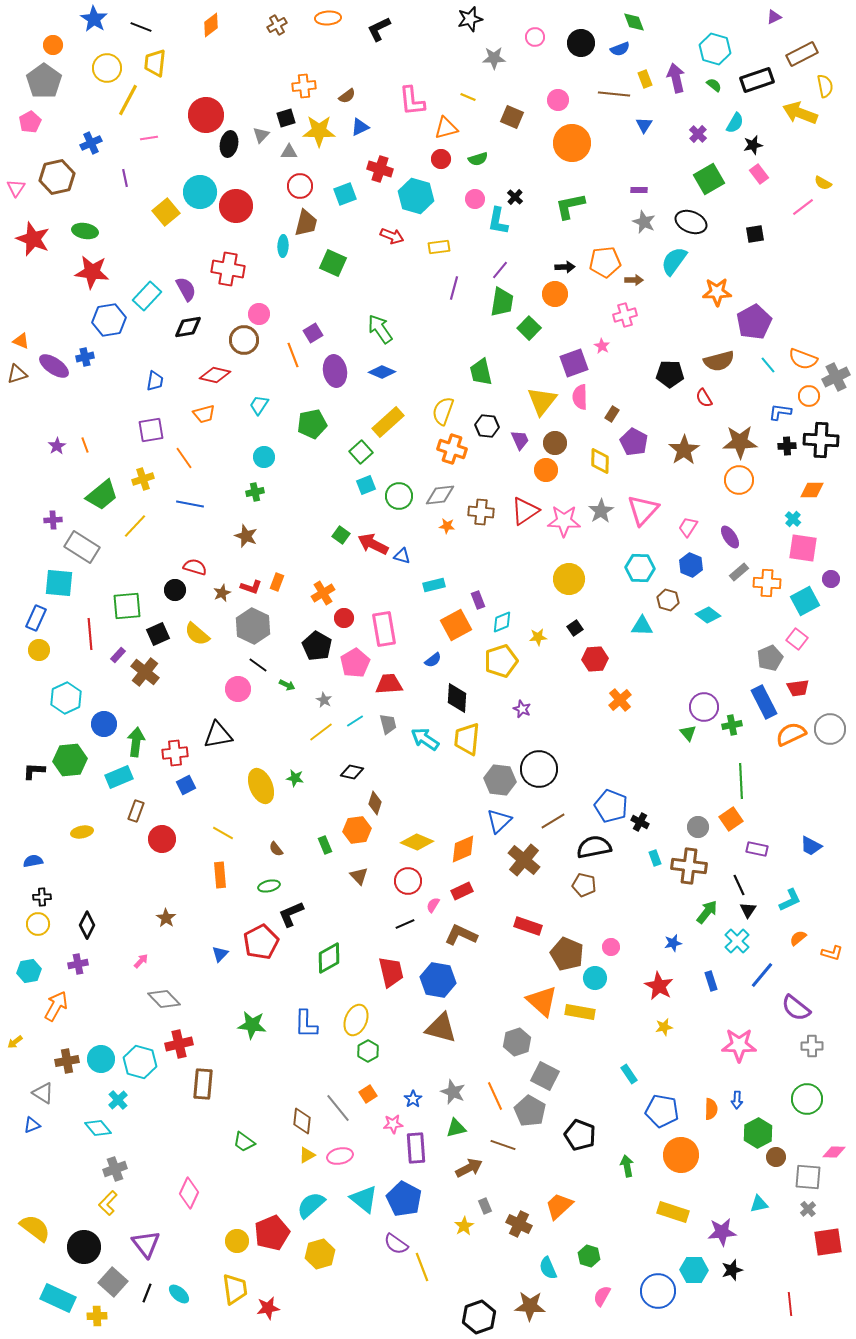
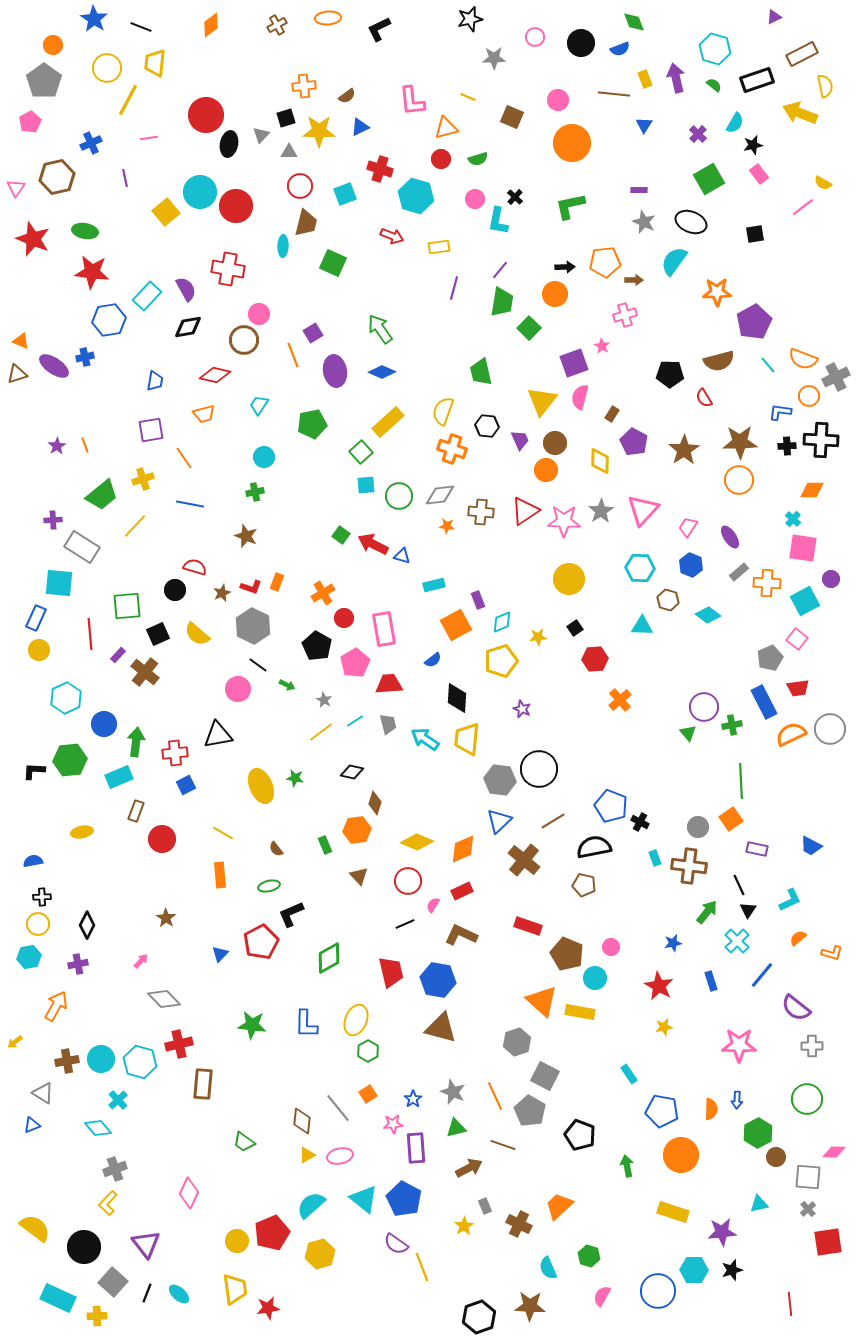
pink semicircle at (580, 397): rotated 15 degrees clockwise
cyan square at (366, 485): rotated 18 degrees clockwise
cyan hexagon at (29, 971): moved 14 px up
